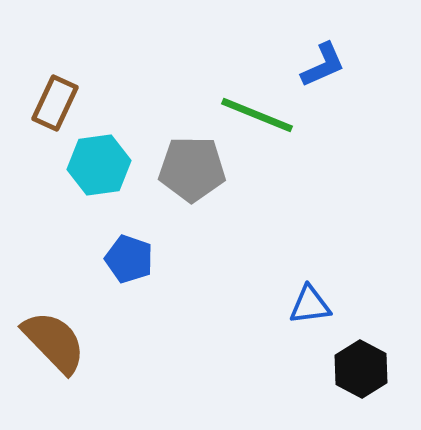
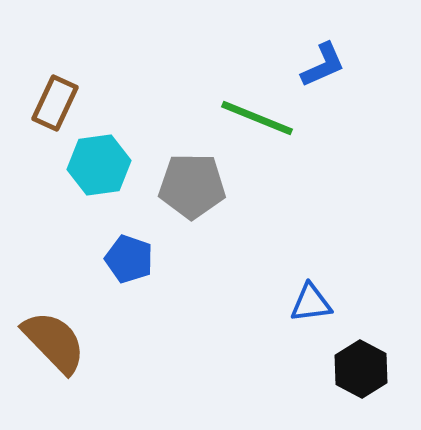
green line: moved 3 px down
gray pentagon: moved 17 px down
blue triangle: moved 1 px right, 2 px up
